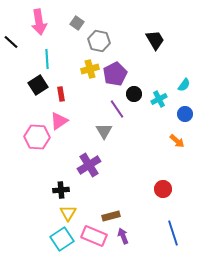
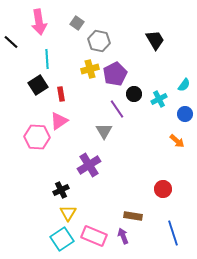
black cross: rotated 21 degrees counterclockwise
brown rectangle: moved 22 px right; rotated 24 degrees clockwise
